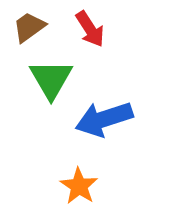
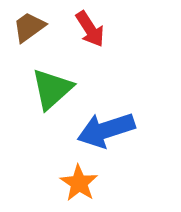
green triangle: moved 1 px right, 10 px down; rotated 18 degrees clockwise
blue arrow: moved 2 px right, 11 px down
orange star: moved 3 px up
